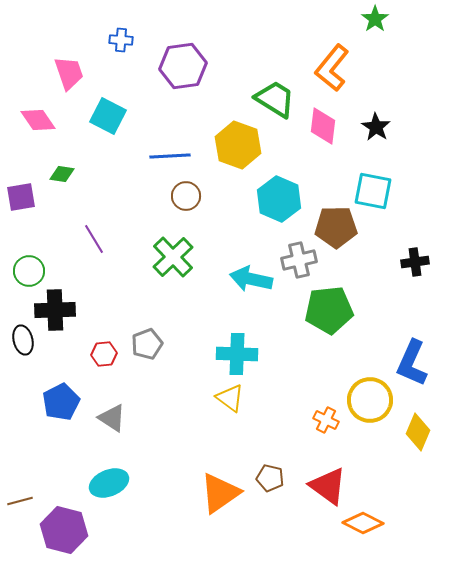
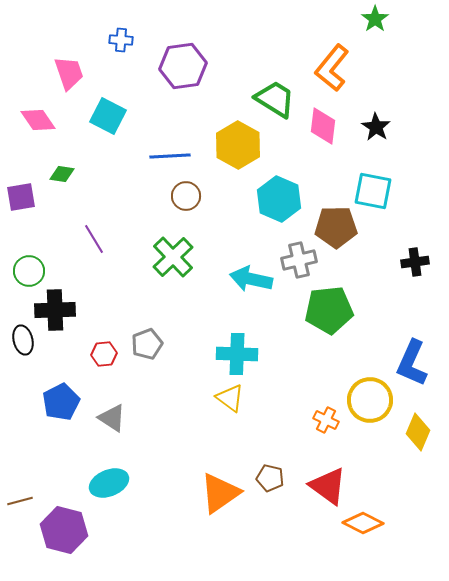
yellow hexagon at (238, 145): rotated 9 degrees clockwise
